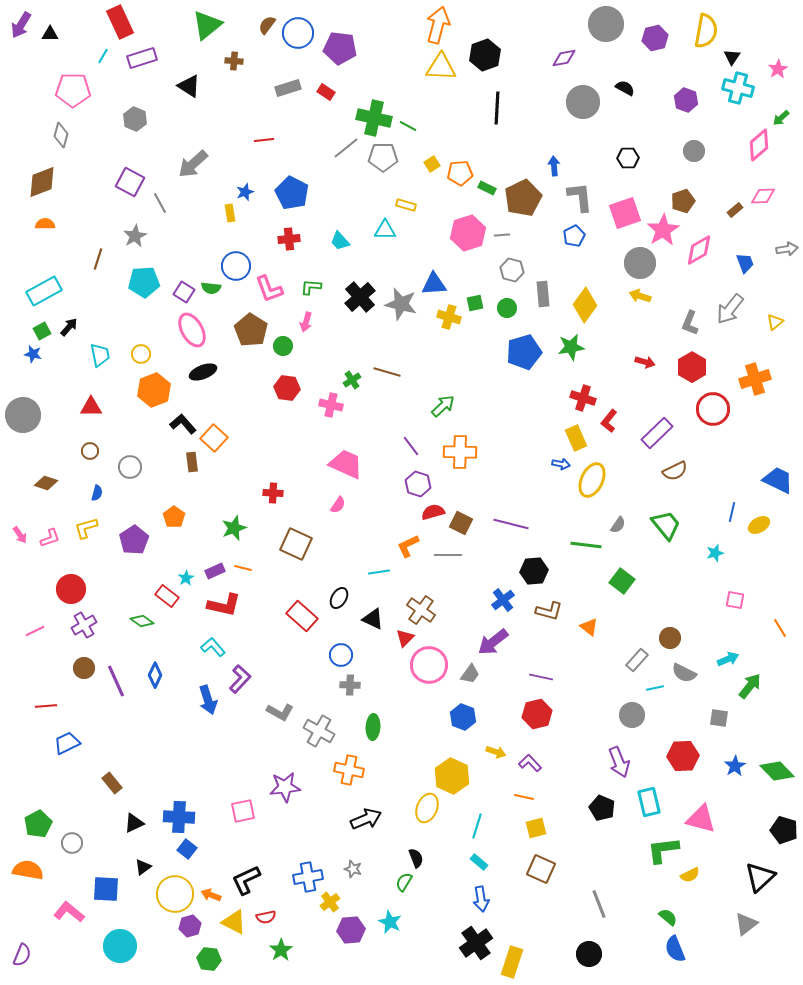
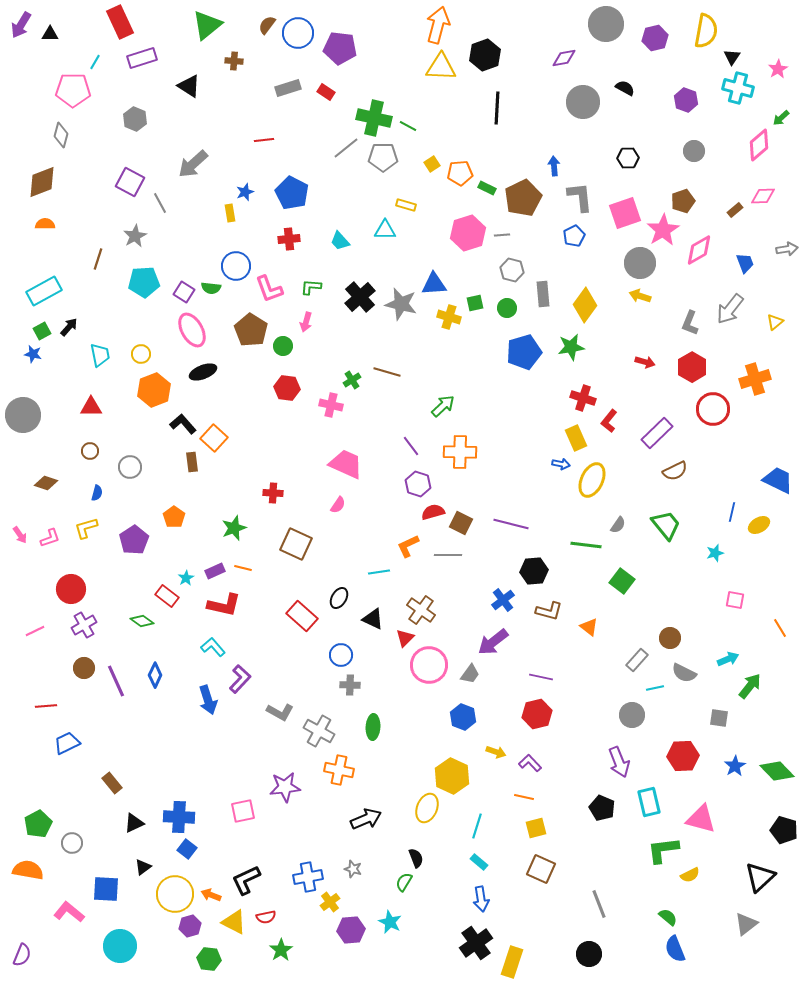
cyan line at (103, 56): moved 8 px left, 6 px down
orange cross at (349, 770): moved 10 px left
